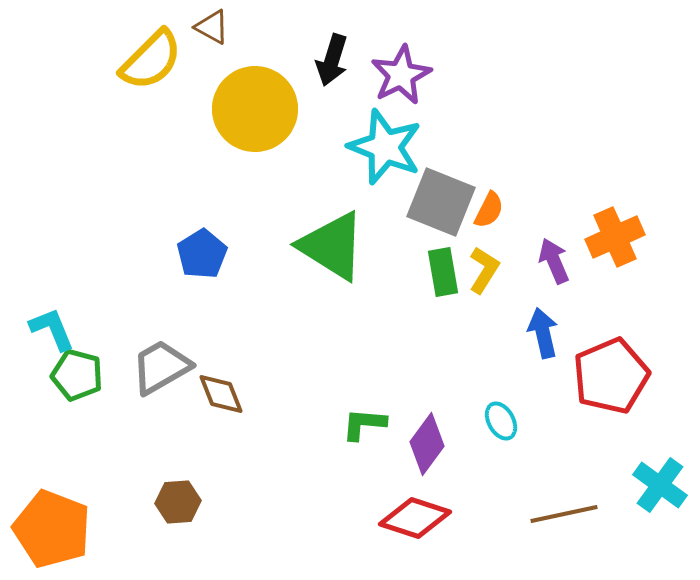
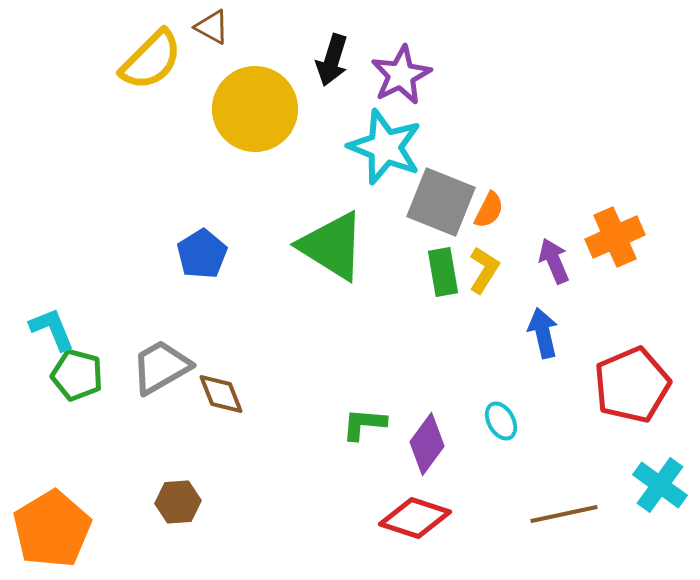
red pentagon: moved 21 px right, 9 px down
orange pentagon: rotated 20 degrees clockwise
